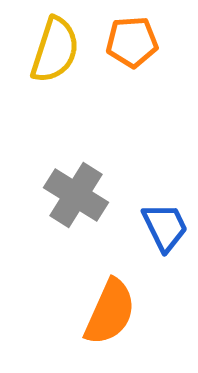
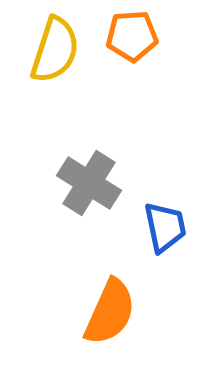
orange pentagon: moved 6 px up
gray cross: moved 13 px right, 12 px up
blue trapezoid: rotated 14 degrees clockwise
